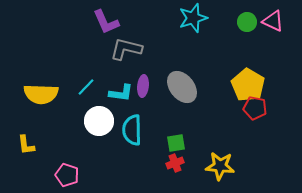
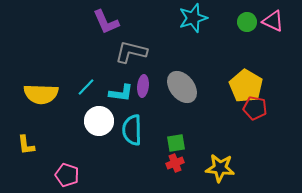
gray L-shape: moved 5 px right, 3 px down
yellow pentagon: moved 2 px left, 1 px down
yellow star: moved 2 px down
